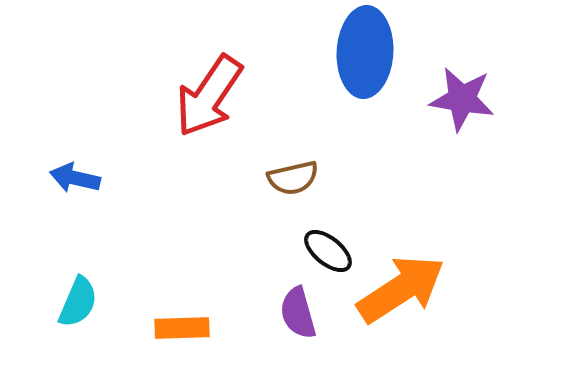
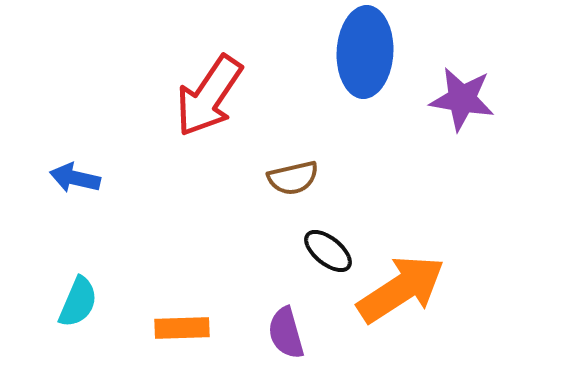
purple semicircle: moved 12 px left, 20 px down
